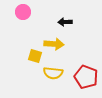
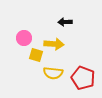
pink circle: moved 1 px right, 26 px down
yellow square: moved 1 px right, 1 px up
red pentagon: moved 3 px left, 1 px down
